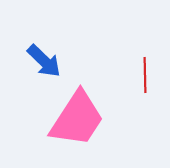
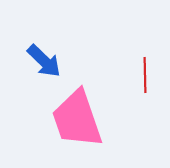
pink trapezoid: rotated 128 degrees clockwise
